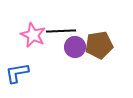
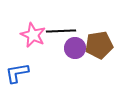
purple circle: moved 1 px down
